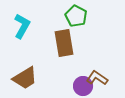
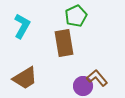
green pentagon: rotated 20 degrees clockwise
brown L-shape: rotated 15 degrees clockwise
